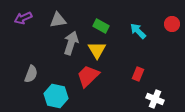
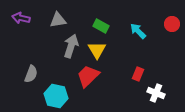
purple arrow: moved 2 px left; rotated 36 degrees clockwise
gray arrow: moved 3 px down
white cross: moved 1 px right, 6 px up
